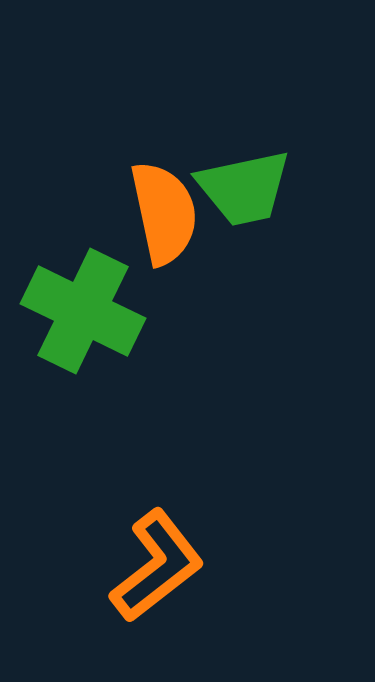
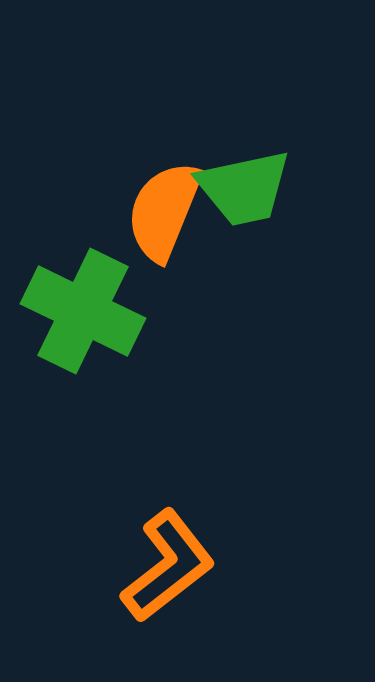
orange semicircle: moved 2 px up; rotated 146 degrees counterclockwise
orange L-shape: moved 11 px right
